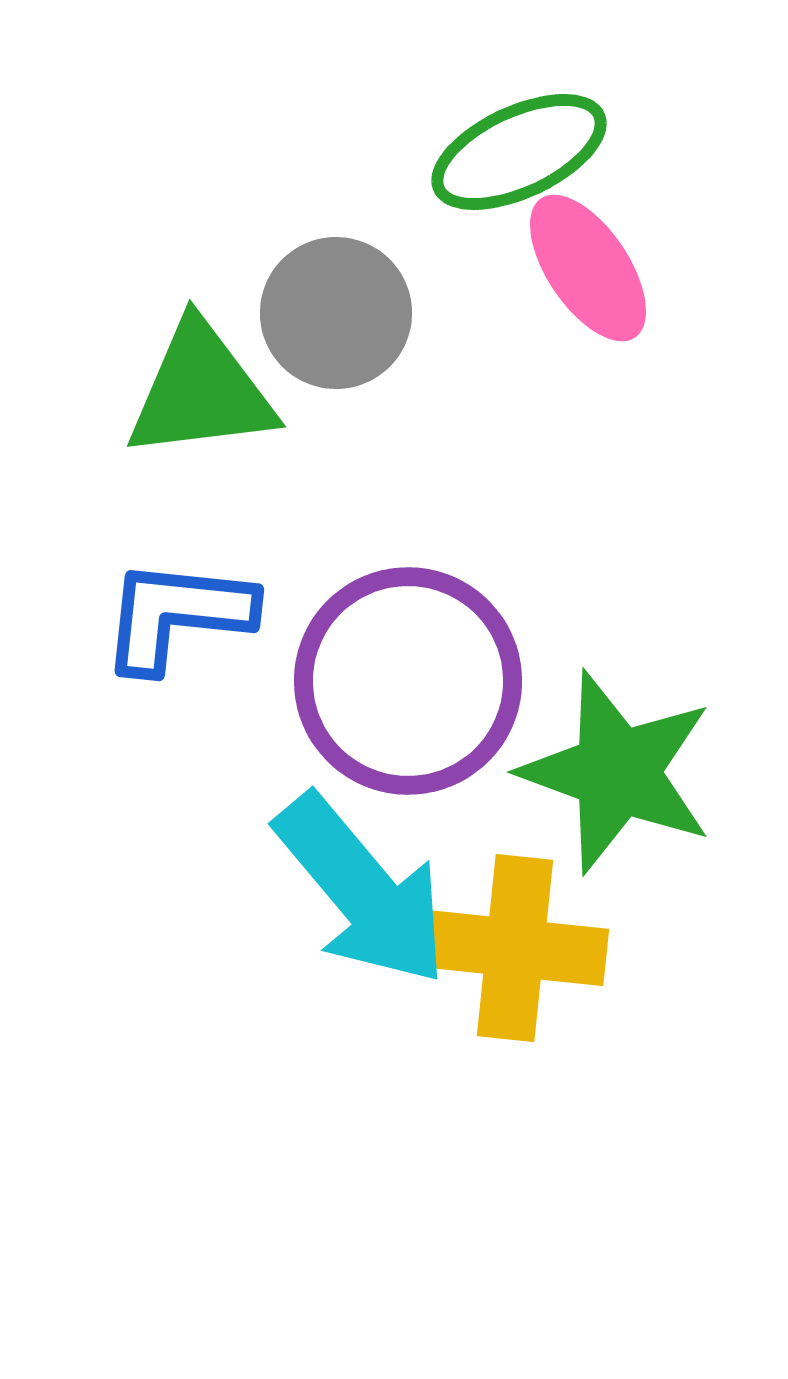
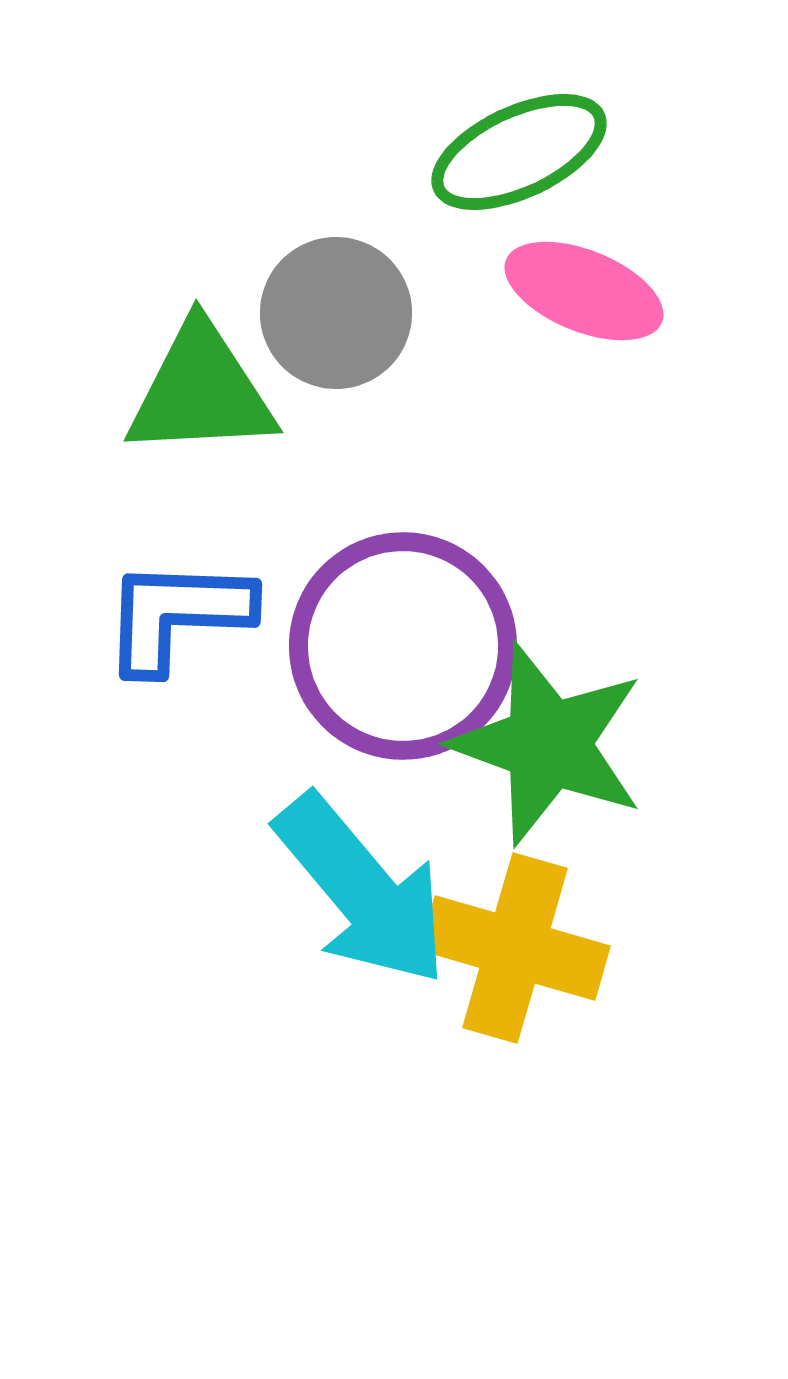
pink ellipse: moved 4 px left, 23 px down; rotated 34 degrees counterclockwise
green triangle: rotated 4 degrees clockwise
blue L-shape: rotated 4 degrees counterclockwise
purple circle: moved 5 px left, 35 px up
green star: moved 69 px left, 28 px up
yellow cross: rotated 10 degrees clockwise
